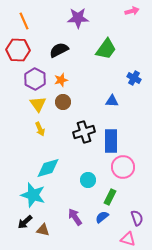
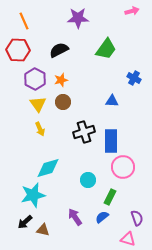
cyan star: rotated 30 degrees counterclockwise
